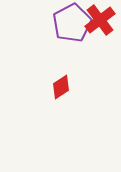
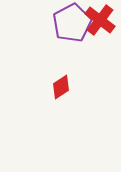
red cross: rotated 16 degrees counterclockwise
